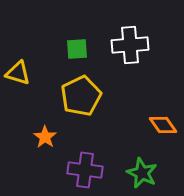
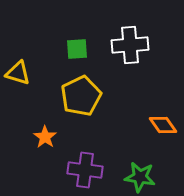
green star: moved 2 px left, 4 px down; rotated 16 degrees counterclockwise
